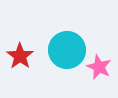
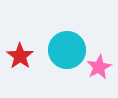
pink star: rotated 20 degrees clockwise
